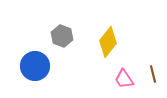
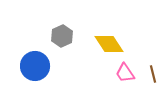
gray hexagon: rotated 15 degrees clockwise
yellow diamond: moved 1 px right, 2 px down; rotated 72 degrees counterclockwise
pink trapezoid: moved 1 px right, 6 px up
